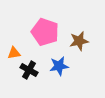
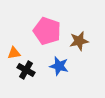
pink pentagon: moved 2 px right, 1 px up
blue star: rotated 24 degrees clockwise
black cross: moved 3 px left
